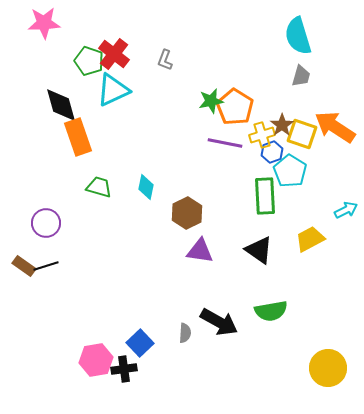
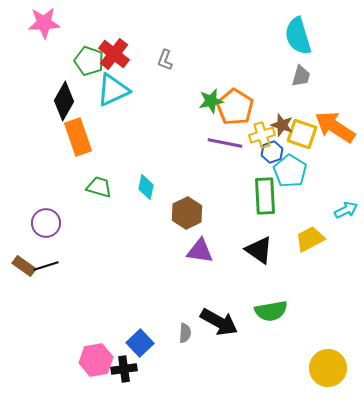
black diamond: moved 3 px right, 4 px up; rotated 45 degrees clockwise
brown star: rotated 20 degrees counterclockwise
